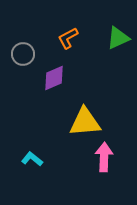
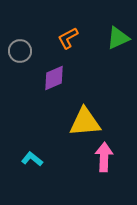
gray circle: moved 3 px left, 3 px up
